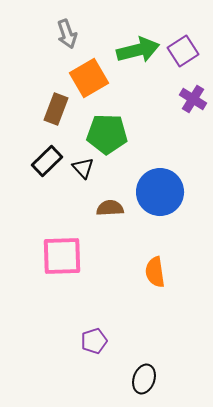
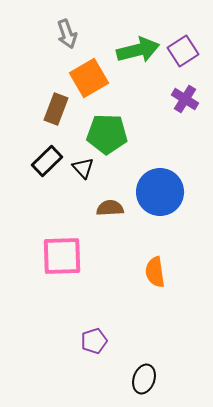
purple cross: moved 8 px left
